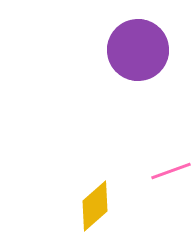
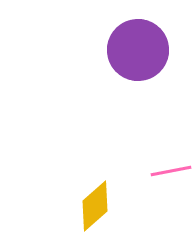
pink line: rotated 9 degrees clockwise
